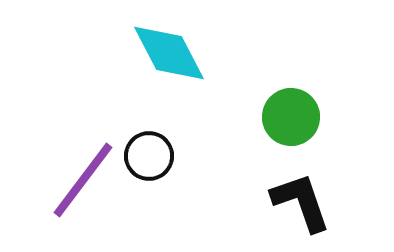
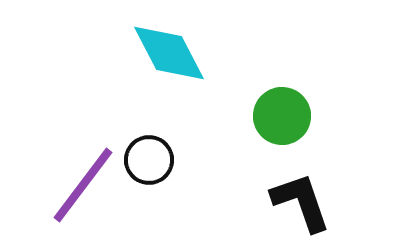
green circle: moved 9 px left, 1 px up
black circle: moved 4 px down
purple line: moved 5 px down
